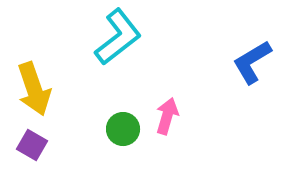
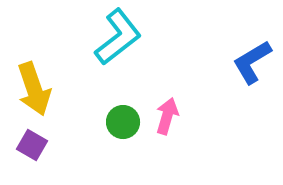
green circle: moved 7 px up
